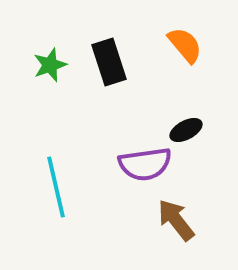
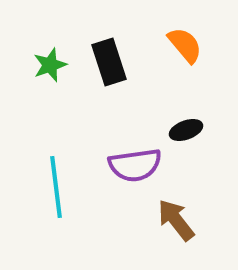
black ellipse: rotated 8 degrees clockwise
purple semicircle: moved 10 px left, 1 px down
cyan line: rotated 6 degrees clockwise
